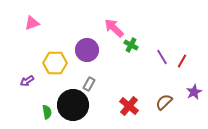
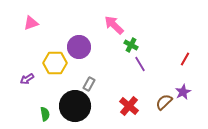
pink triangle: moved 1 px left
pink arrow: moved 3 px up
purple circle: moved 8 px left, 3 px up
purple line: moved 22 px left, 7 px down
red line: moved 3 px right, 2 px up
purple arrow: moved 2 px up
purple star: moved 11 px left
black circle: moved 2 px right, 1 px down
green semicircle: moved 2 px left, 2 px down
